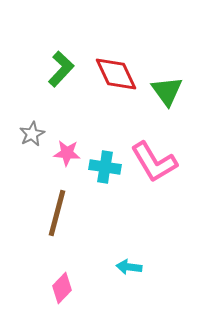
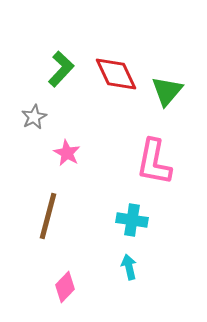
green triangle: rotated 16 degrees clockwise
gray star: moved 2 px right, 17 px up
pink star: rotated 24 degrees clockwise
pink L-shape: rotated 42 degrees clockwise
cyan cross: moved 27 px right, 53 px down
brown line: moved 9 px left, 3 px down
cyan arrow: rotated 70 degrees clockwise
pink diamond: moved 3 px right, 1 px up
